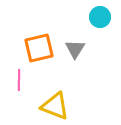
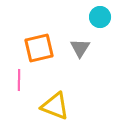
gray triangle: moved 5 px right, 1 px up
